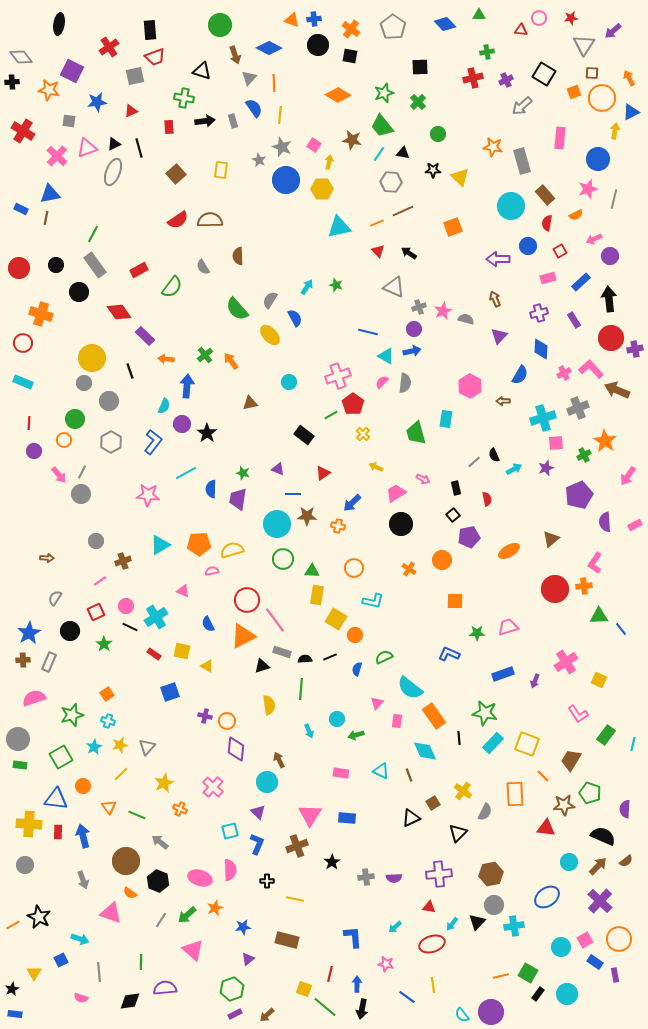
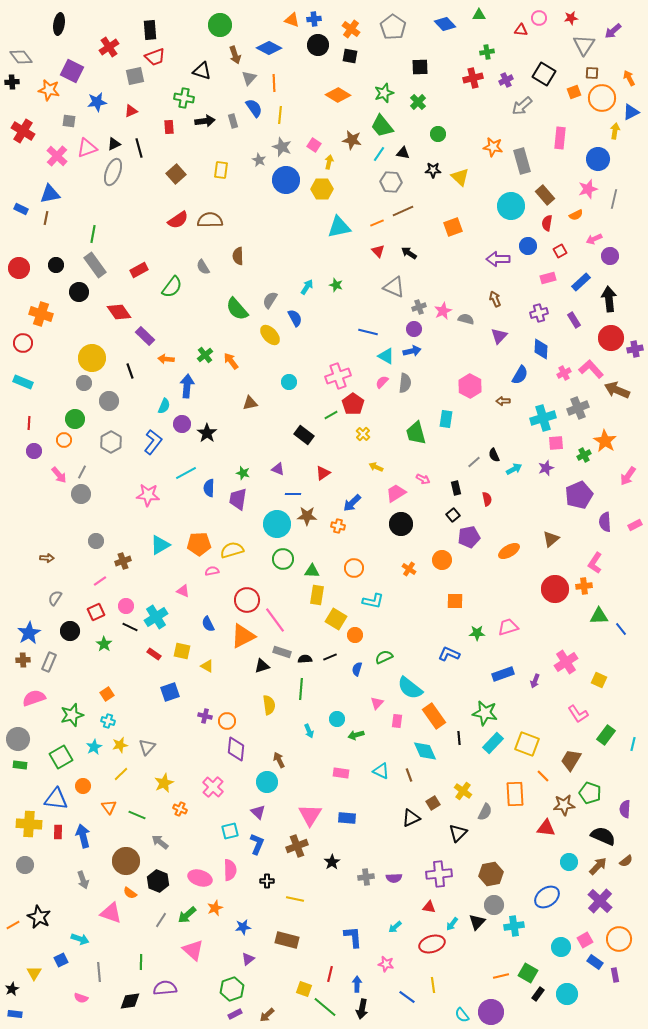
green line at (93, 234): rotated 18 degrees counterclockwise
blue semicircle at (211, 489): moved 2 px left, 1 px up
